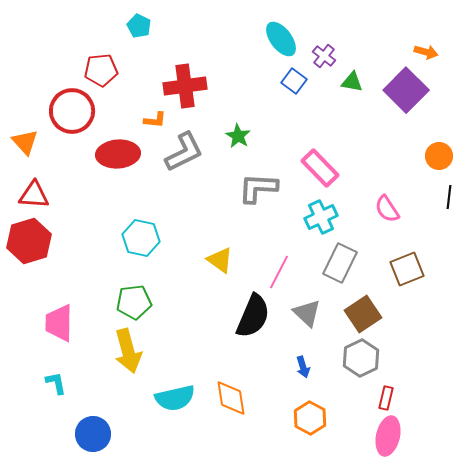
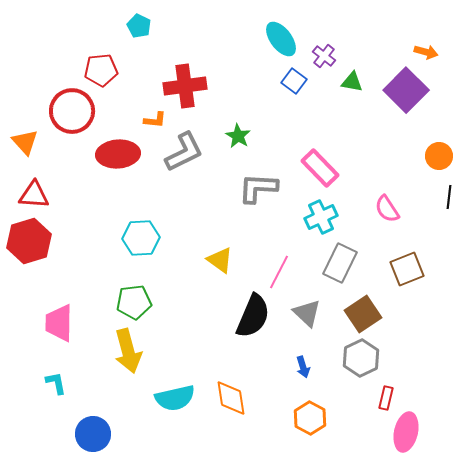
cyan hexagon at (141, 238): rotated 15 degrees counterclockwise
pink ellipse at (388, 436): moved 18 px right, 4 px up
